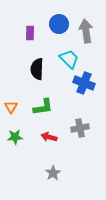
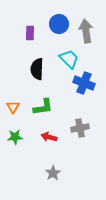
orange triangle: moved 2 px right
